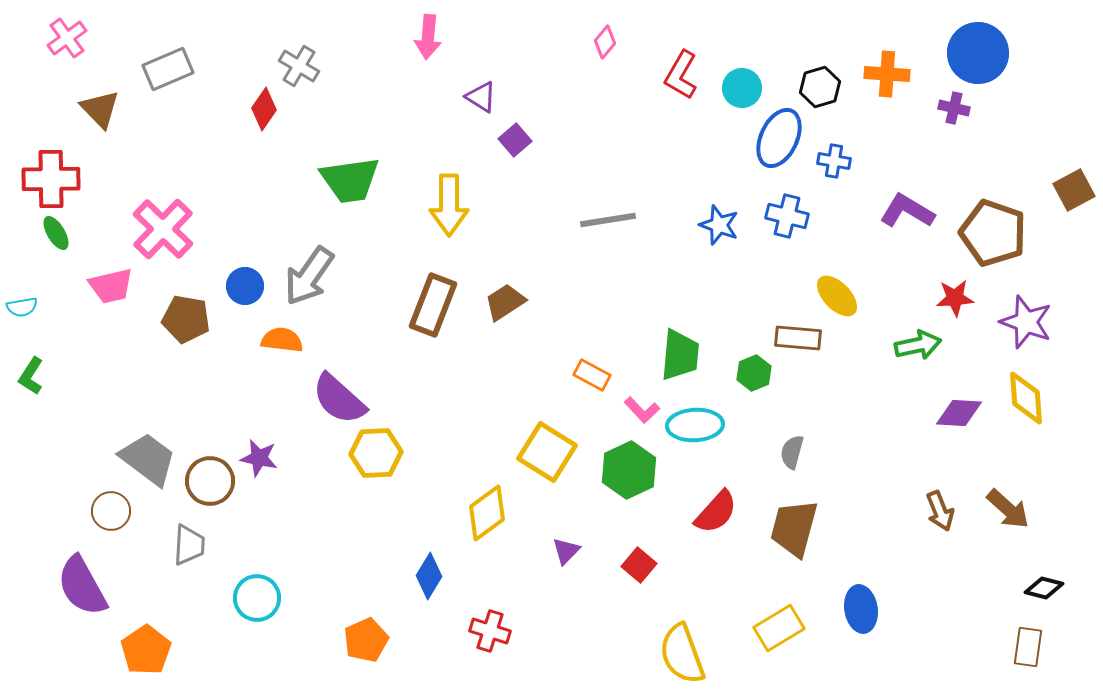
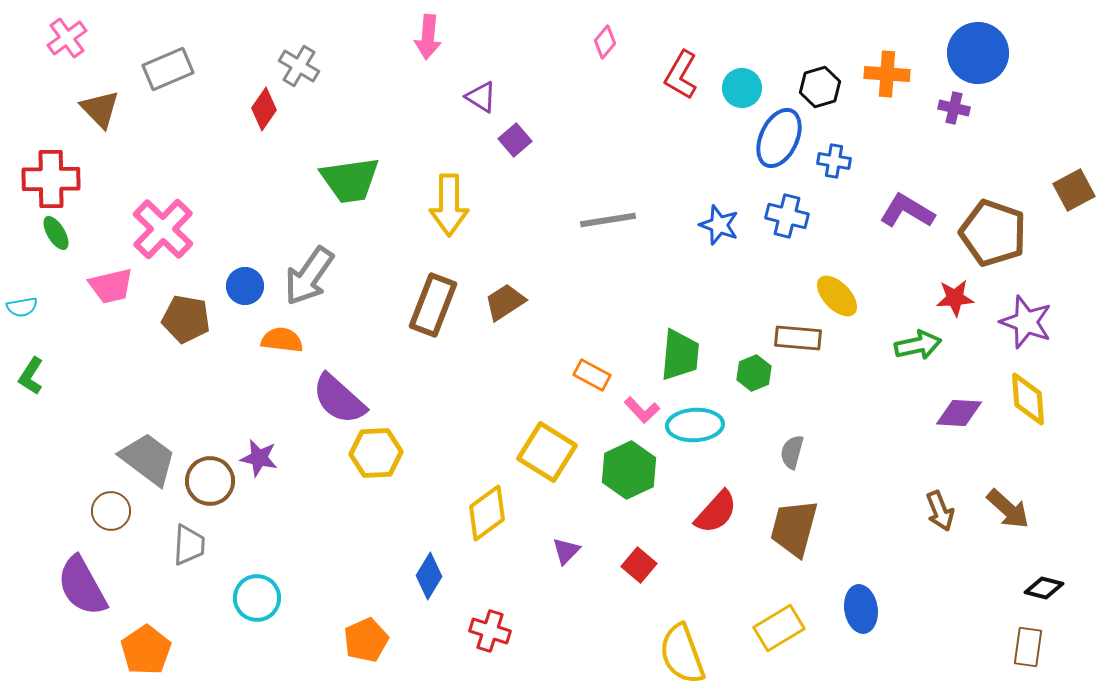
yellow diamond at (1026, 398): moved 2 px right, 1 px down
